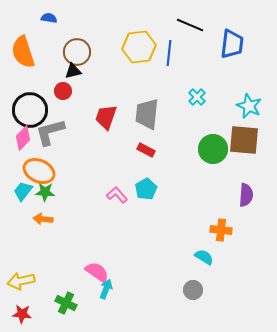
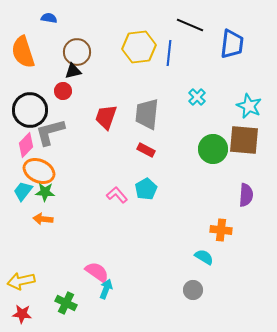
pink diamond: moved 3 px right, 7 px down
